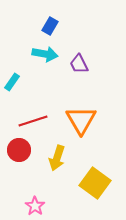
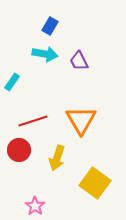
purple trapezoid: moved 3 px up
